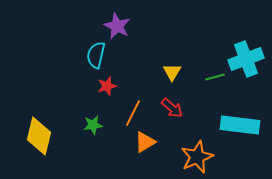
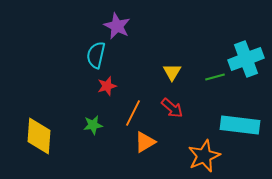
yellow diamond: rotated 9 degrees counterclockwise
orange star: moved 7 px right, 1 px up
